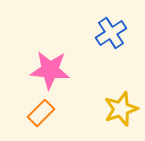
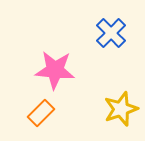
blue cross: rotated 12 degrees counterclockwise
pink star: moved 5 px right
